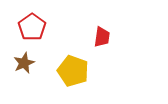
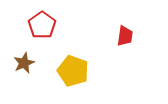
red pentagon: moved 10 px right, 2 px up
red trapezoid: moved 23 px right, 1 px up
